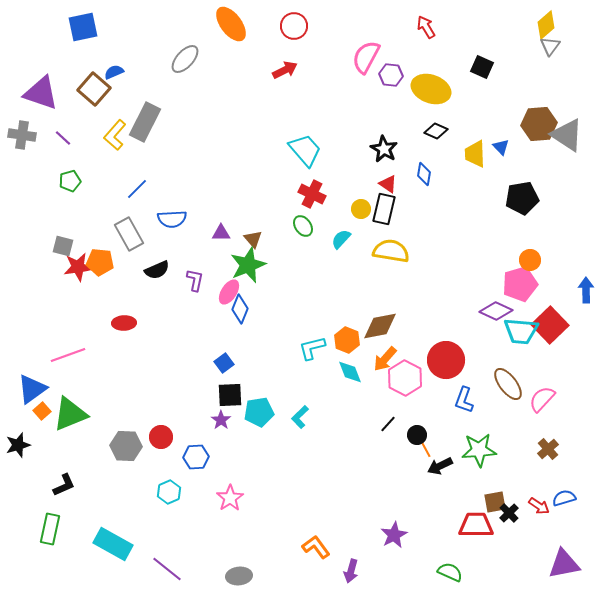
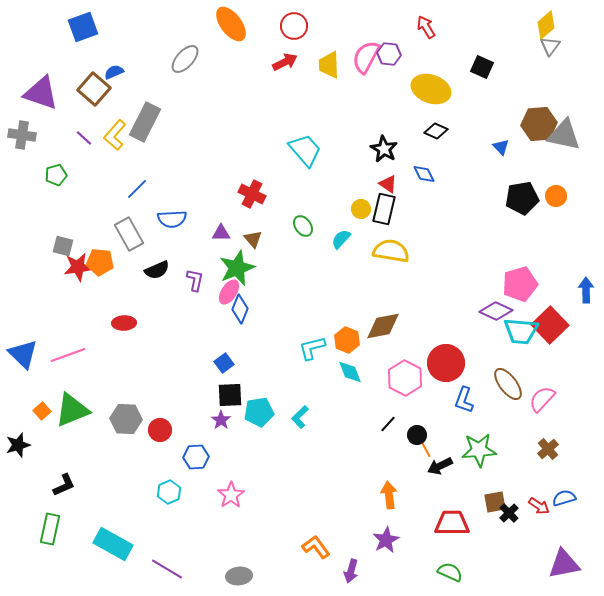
blue square at (83, 27): rotated 8 degrees counterclockwise
red arrow at (285, 70): moved 8 px up
purple hexagon at (391, 75): moved 2 px left, 21 px up
gray triangle at (567, 135): moved 3 px left; rotated 21 degrees counterclockwise
purple line at (63, 138): moved 21 px right
yellow trapezoid at (475, 154): moved 146 px left, 89 px up
blue diamond at (424, 174): rotated 35 degrees counterclockwise
green pentagon at (70, 181): moved 14 px left, 6 px up
red cross at (312, 194): moved 60 px left
orange circle at (530, 260): moved 26 px right, 64 px up
green star at (248, 265): moved 11 px left, 3 px down
brown diamond at (380, 326): moved 3 px right
orange arrow at (385, 359): moved 4 px right, 136 px down; rotated 132 degrees clockwise
red circle at (446, 360): moved 3 px down
blue triangle at (32, 389): moved 9 px left, 35 px up; rotated 40 degrees counterclockwise
green triangle at (70, 414): moved 2 px right, 4 px up
red circle at (161, 437): moved 1 px left, 7 px up
gray hexagon at (126, 446): moved 27 px up
pink star at (230, 498): moved 1 px right, 3 px up
red trapezoid at (476, 525): moved 24 px left, 2 px up
purple star at (394, 535): moved 8 px left, 5 px down
purple line at (167, 569): rotated 8 degrees counterclockwise
